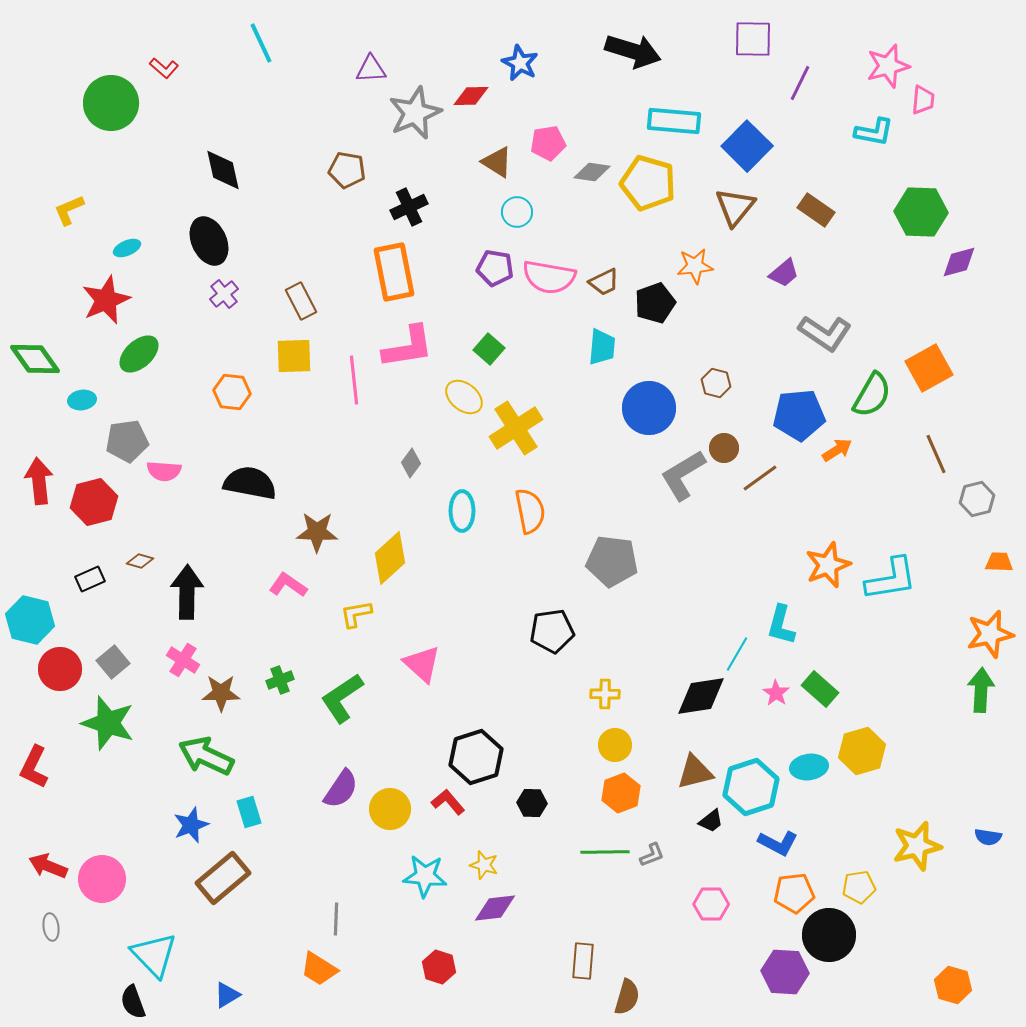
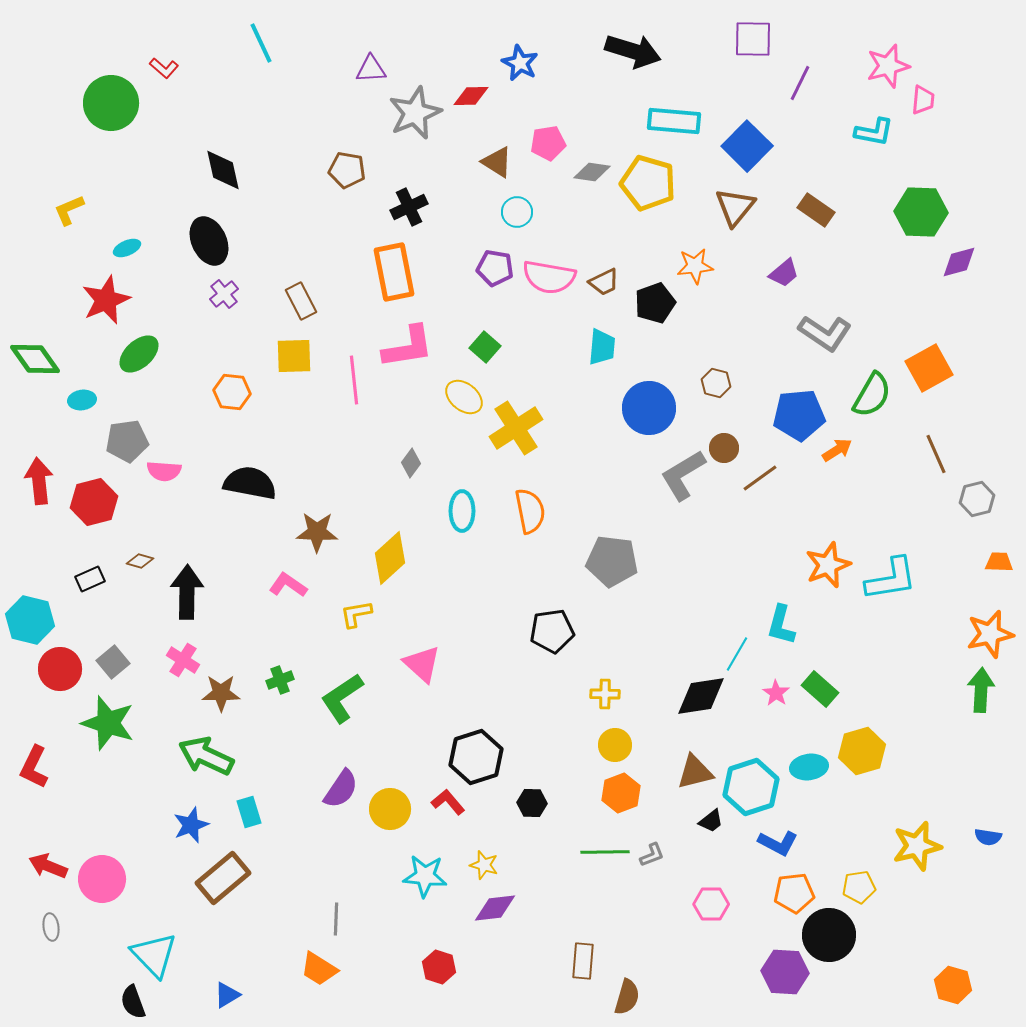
green square at (489, 349): moved 4 px left, 2 px up
